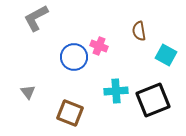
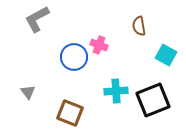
gray L-shape: moved 1 px right, 1 px down
brown semicircle: moved 5 px up
pink cross: moved 1 px up
